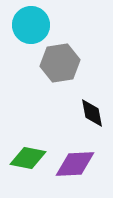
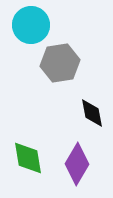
green diamond: rotated 69 degrees clockwise
purple diamond: moved 2 px right; rotated 57 degrees counterclockwise
